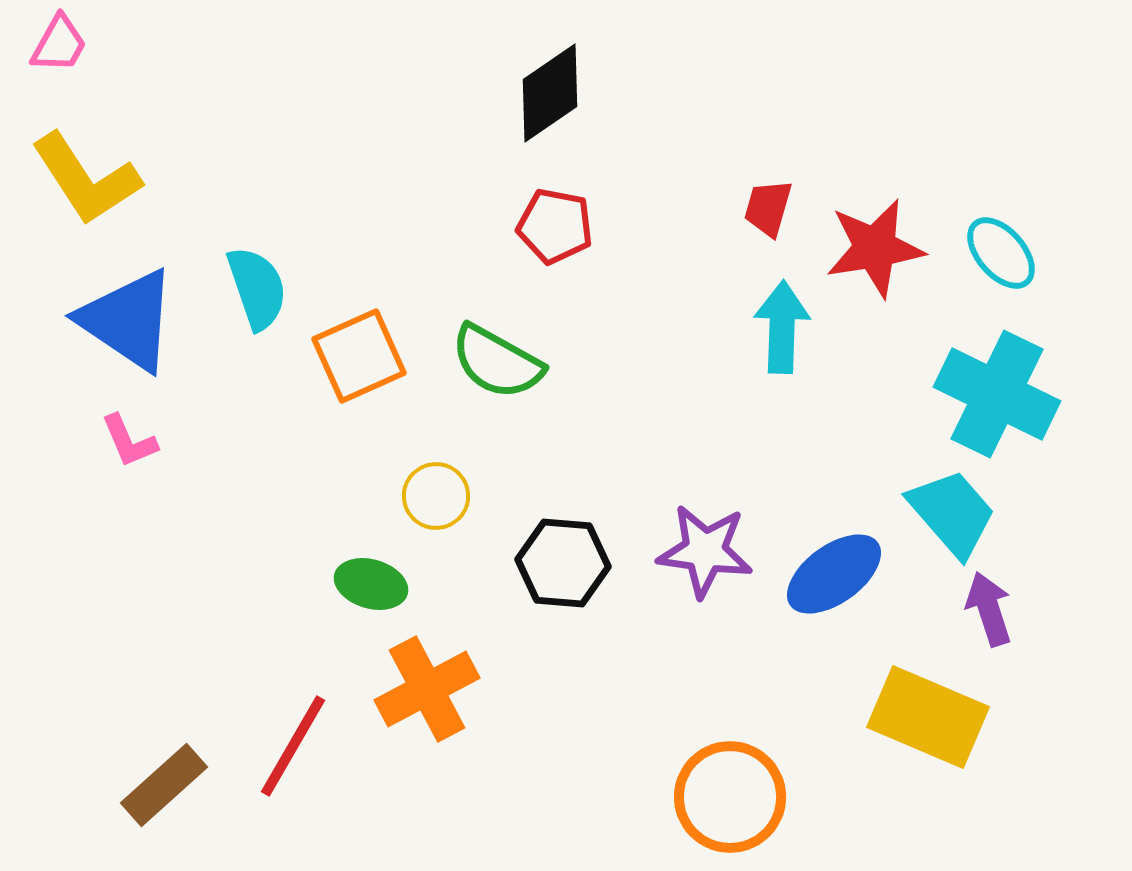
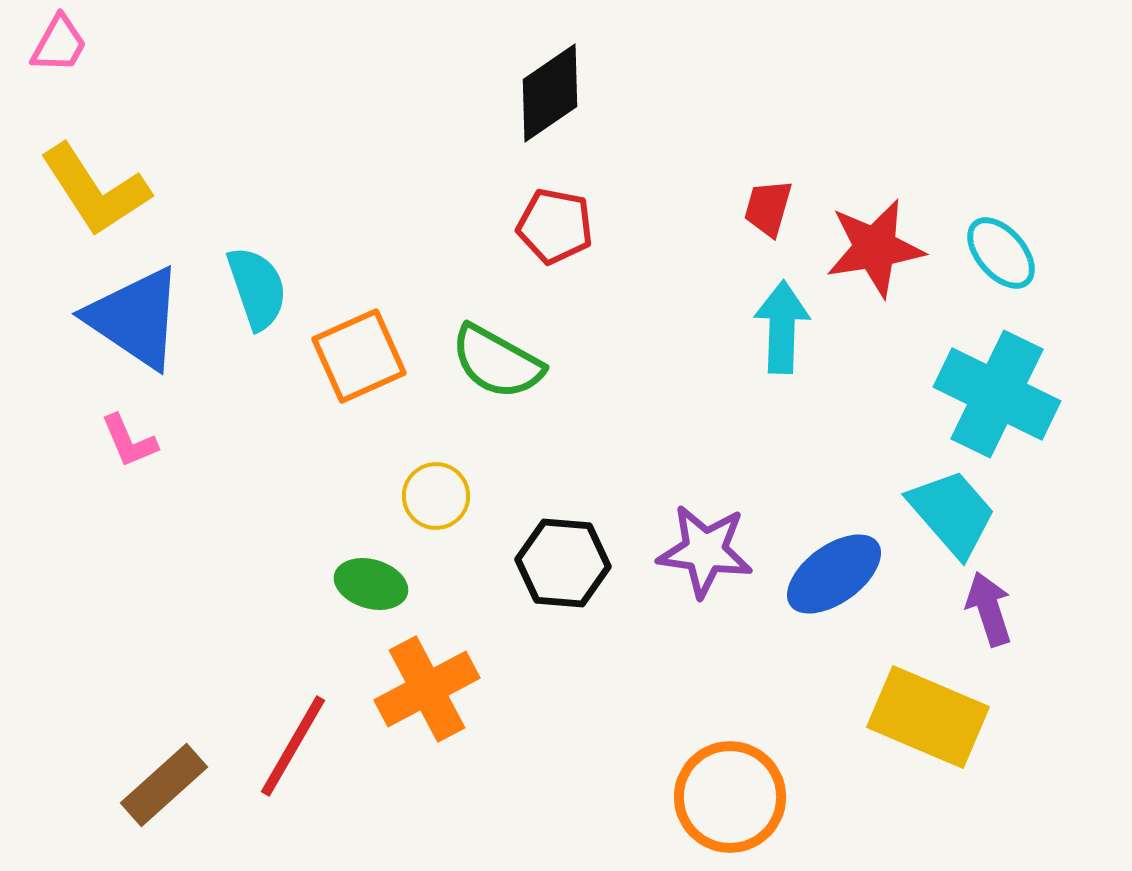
yellow L-shape: moved 9 px right, 11 px down
blue triangle: moved 7 px right, 2 px up
